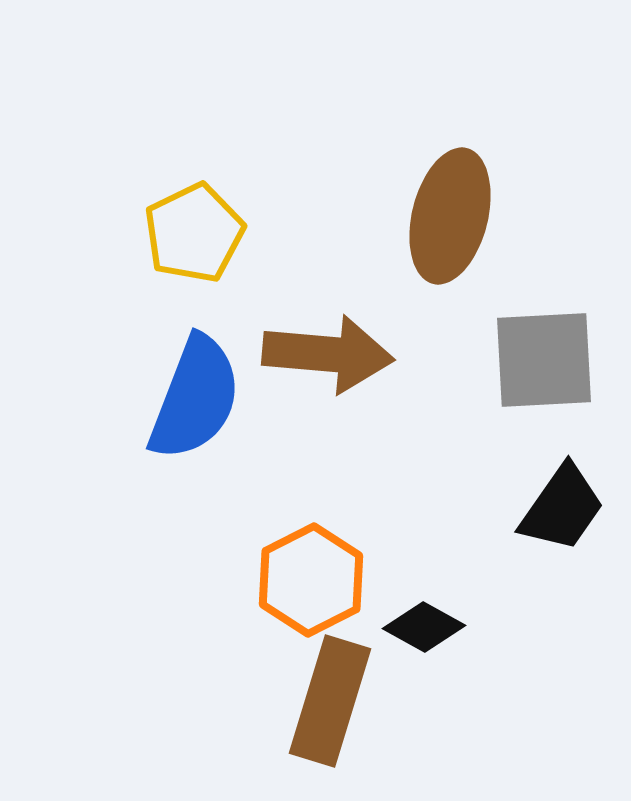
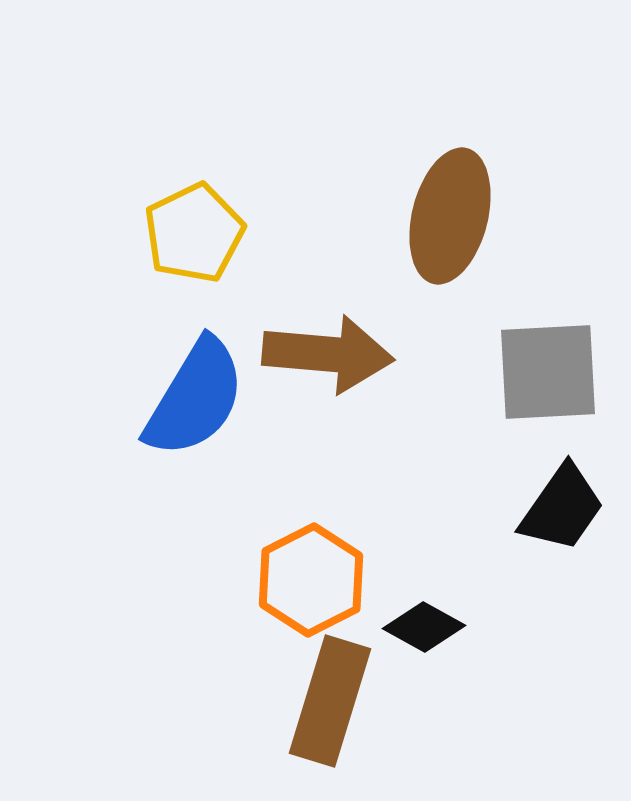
gray square: moved 4 px right, 12 px down
blue semicircle: rotated 10 degrees clockwise
